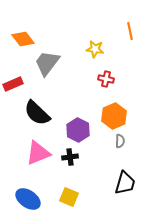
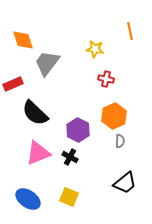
orange diamond: moved 1 px down; rotated 20 degrees clockwise
black semicircle: moved 2 px left
black cross: rotated 35 degrees clockwise
black trapezoid: rotated 35 degrees clockwise
